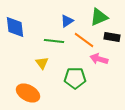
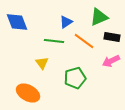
blue triangle: moved 1 px left, 1 px down
blue diamond: moved 2 px right, 5 px up; rotated 15 degrees counterclockwise
orange line: moved 1 px down
pink arrow: moved 12 px right, 2 px down; rotated 42 degrees counterclockwise
green pentagon: rotated 15 degrees counterclockwise
